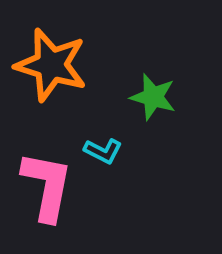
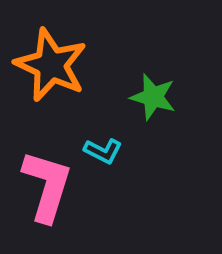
orange star: rotated 8 degrees clockwise
pink L-shape: rotated 6 degrees clockwise
